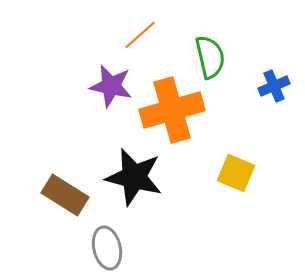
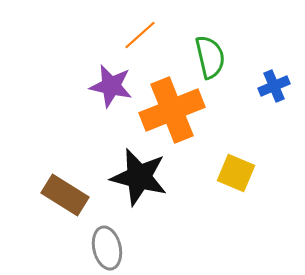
orange cross: rotated 6 degrees counterclockwise
black star: moved 5 px right
